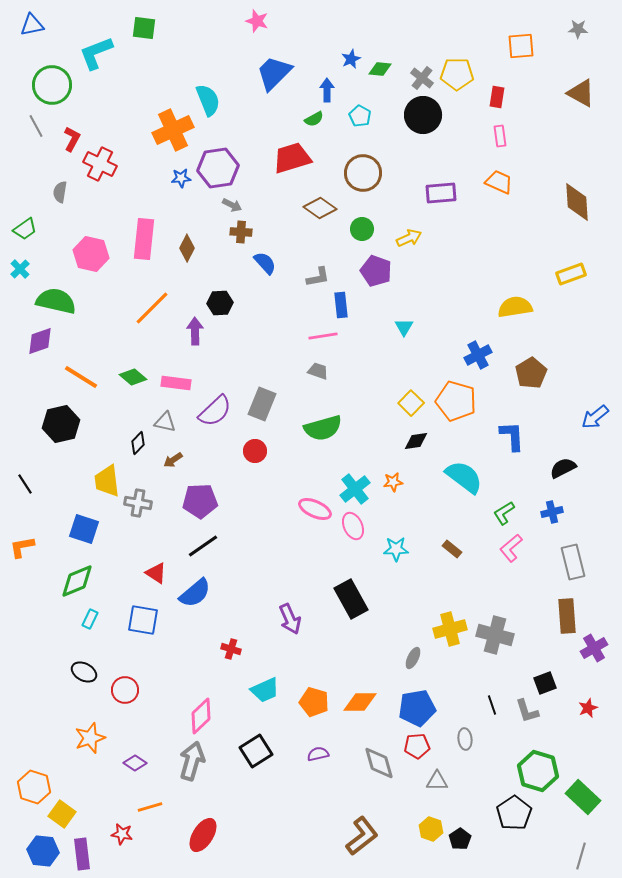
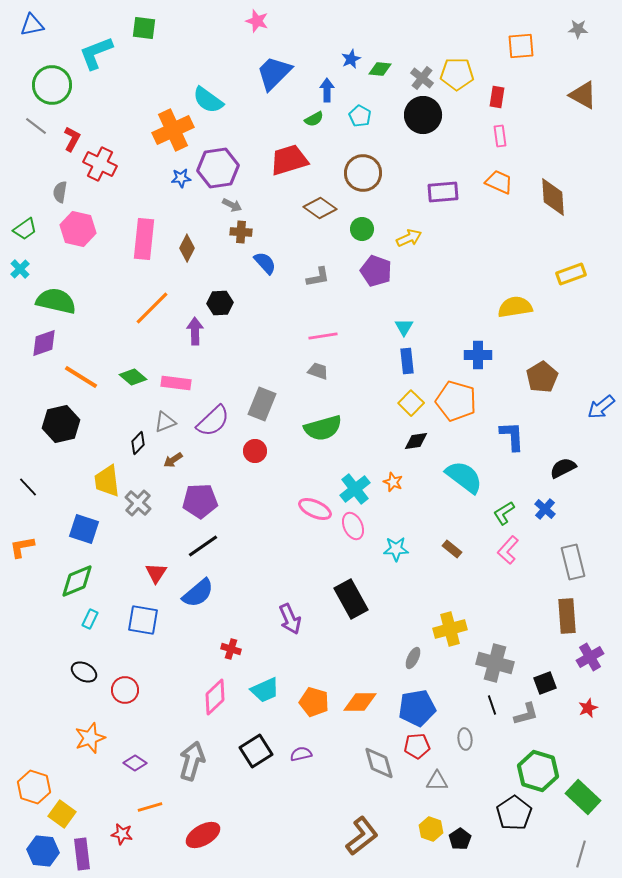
brown triangle at (581, 93): moved 2 px right, 2 px down
cyan semicircle at (208, 100): rotated 148 degrees clockwise
gray line at (36, 126): rotated 25 degrees counterclockwise
red trapezoid at (292, 158): moved 3 px left, 2 px down
purple rectangle at (441, 193): moved 2 px right, 1 px up
brown diamond at (577, 202): moved 24 px left, 5 px up
pink hexagon at (91, 254): moved 13 px left, 25 px up
blue rectangle at (341, 305): moved 66 px right, 56 px down
purple diamond at (40, 341): moved 4 px right, 2 px down
blue cross at (478, 355): rotated 28 degrees clockwise
brown pentagon at (531, 373): moved 11 px right, 4 px down
purple semicircle at (215, 411): moved 2 px left, 10 px down
blue arrow at (595, 417): moved 6 px right, 10 px up
gray triangle at (165, 422): rotated 35 degrees counterclockwise
orange star at (393, 482): rotated 30 degrees clockwise
black line at (25, 484): moved 3 px right, 3 px down; rotated 10 degrees counterclockwise
gray cross at (138, 503): rotated 32 degrees clockwise
blue cross at (552, 512): moved 7 px left, 3 px up; rotated 35 degrees counterclockwise
pink L-shape at (511, 548): moved 3 px left, 2 px down; rotated 8 degrees counterclockwise
red triangle at (156, 573): rotated 30 degrees clockwise
blue semicircle at (195, 593): moved 3 px right
gray cross at (495, 635): moved 28 px down
purple cross at (594, 648): moved 4 px left, 9 px down
gray L-shape at (527, 711): moved 1 px left, 3 px down; rotated 88 degrees counterclockwise
pink diamond at (201, 716): moved 14 px right, 19 px up
purple semicircle at (318, 754): moved 17 px left
red ellipse at (203, 835): rotated 28 degrees clockwise
gray line at (581, 856): moved 2 px up
